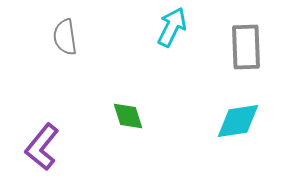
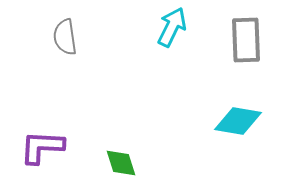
gray rectangle: moved 7 px up
green diamond: moved 7 px left, 47 px down
cyan diamond: rotated 18 degrees clockwise
purple L-shape: rotated 54 degrees clockwise
